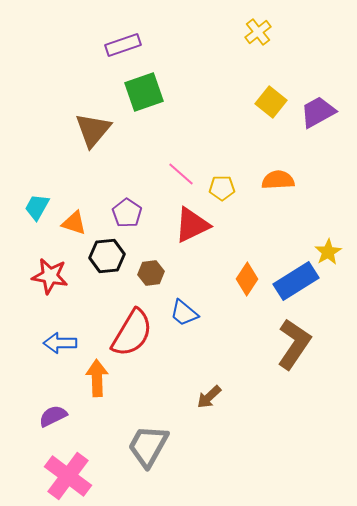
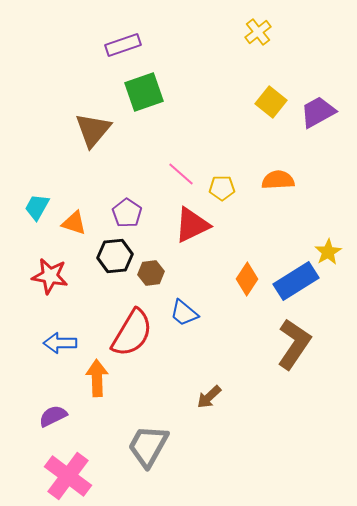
black hexagon: moved 8 px right
